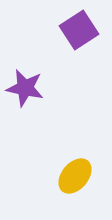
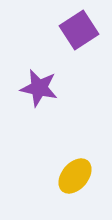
purple star: moved 14 px right
